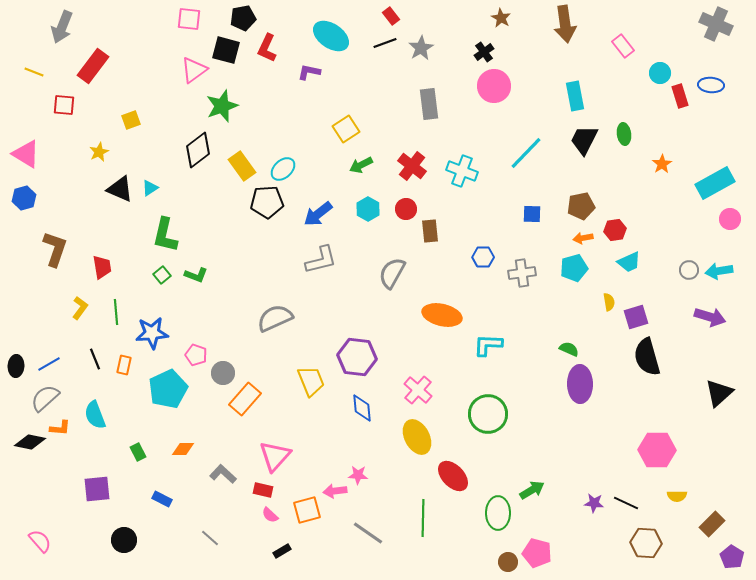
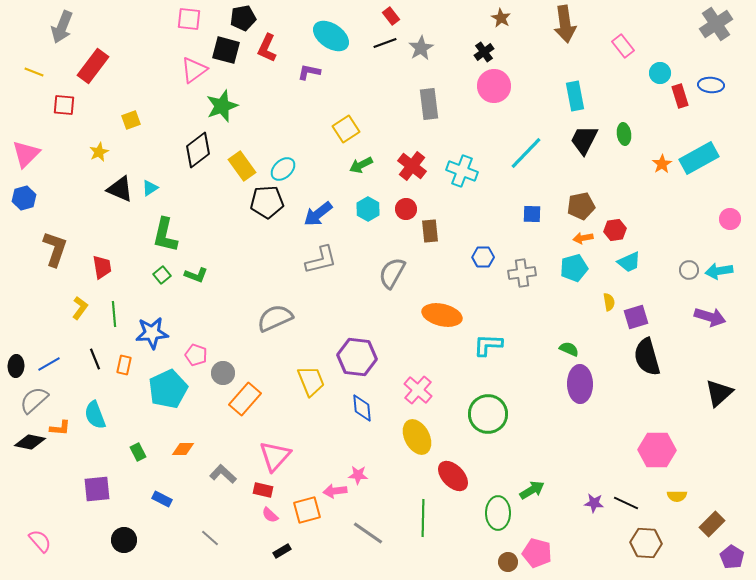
gray cross at (716, 24): rotated 32 degrees clockwise
pink triangle at (26, 154): rotated 44 degrees clockwise
cyan rectangle at (715, 183): moved 16 px left, 25 px up
green line at (116, 312): moved 2 px left, 2 px down
gray semicircle at (45, 398): moved 11 px left, 2 px down
